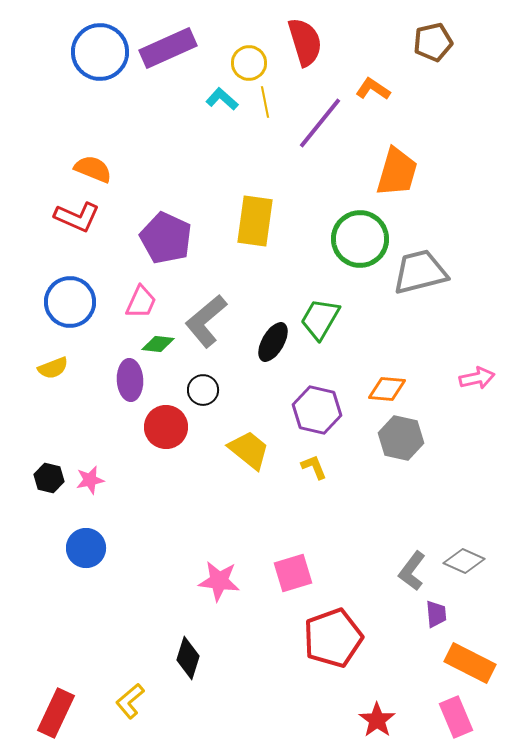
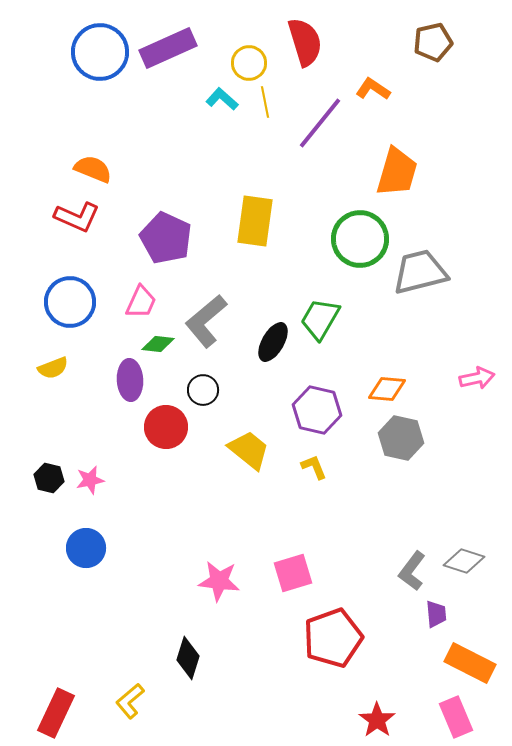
gray diamond at (464, 561): rotated 6 degrees counterclockwise
